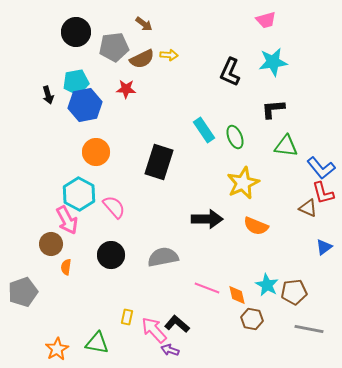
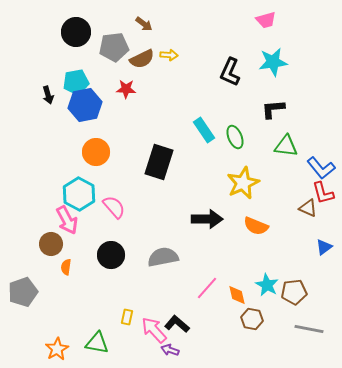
pink line at (207, 288): rotated 70 degrees counterclockwise
